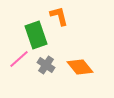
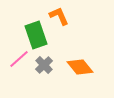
orange L-shape: rotated 10 degrees counterclockwise
gray cross: moved 2 px left; rotated 12 degrees clockwise
